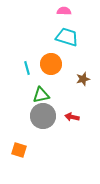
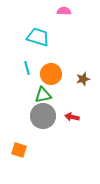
cyan trapezoid: moved 29 px left
orange circle: moved 10 px down
green triangle: moved 2 px right
